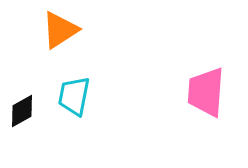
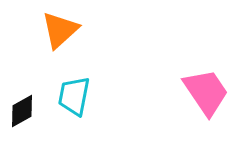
orange triangle: rotated 9 degrees counterclockwise
pink trapezoid: rotated 142 degrees clockwise
